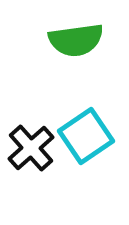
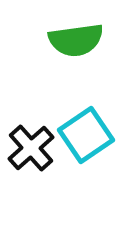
cyan square: moved 1 px up
